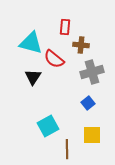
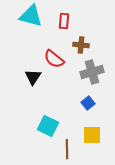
red rectangle: moved 1 px left, 6 px up
cyan triangle: moved 27 px up
cyan square: rotated 35 degrees counterclockwise
